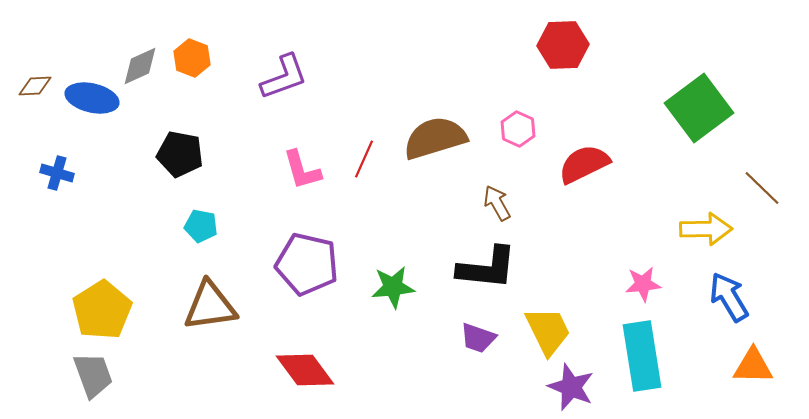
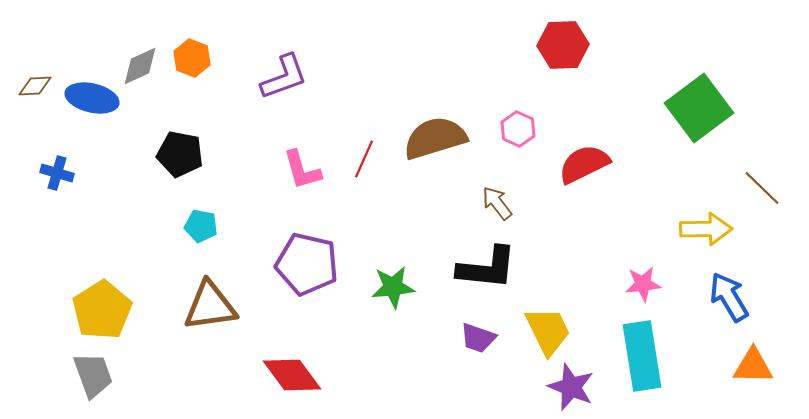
brown arrow: rotated 9 degrees counterclockwise
red diamond: moved 13 px left, 5 px down
